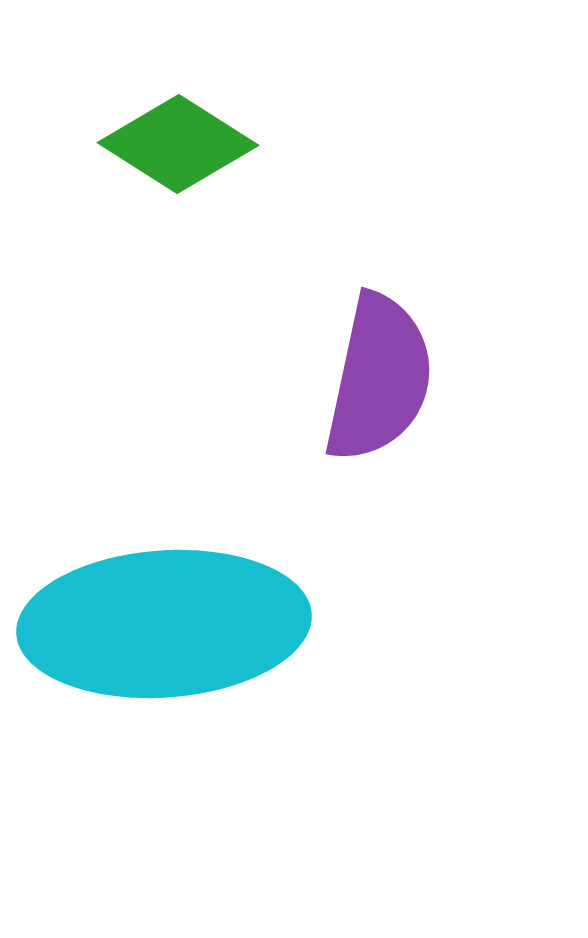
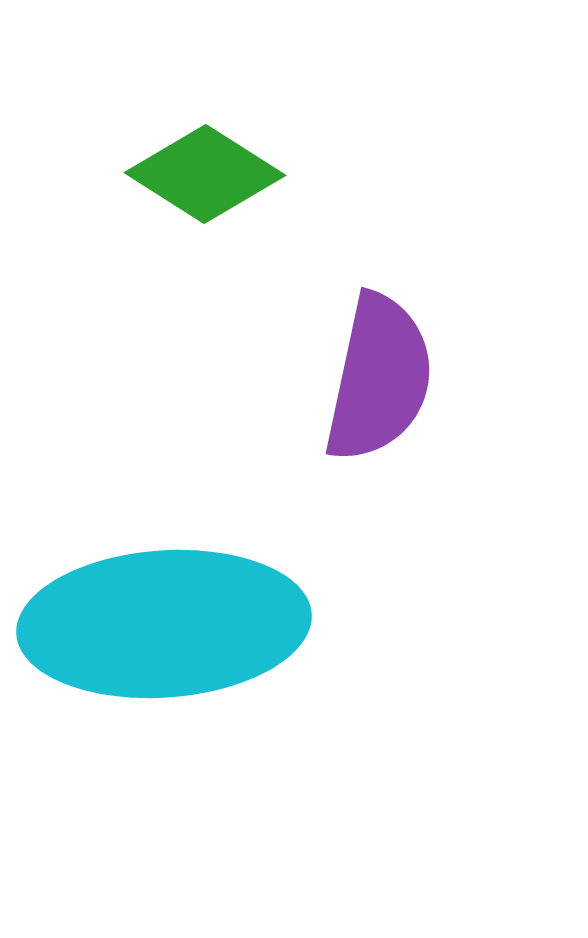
green diamond: moved 27 px right, 30 px down
